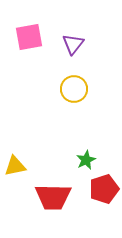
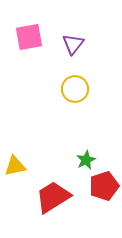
yellow circle: moved 1 px right
red pentagon: moved 3 px up
red trapezoid: rotated 147 degrees clockwise
